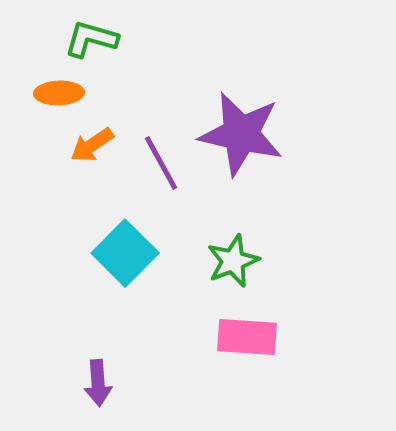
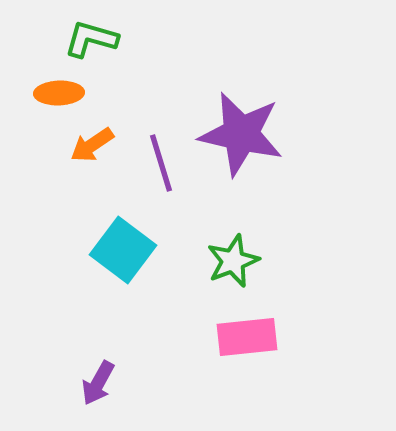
purple line: rotated 12 degrees clockwise
cyan square: moved 2 px left, 3 px up; rotated 8 degrees counterclockwise
pink rectangle: rotated 10 degrees counterclockwise
purple arrow: rotated 33 degrees clockwise
